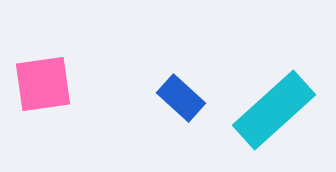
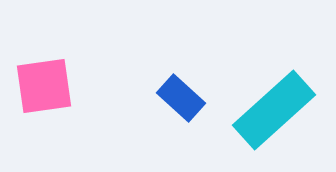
pink square: moved 1 px right, 2 px down
